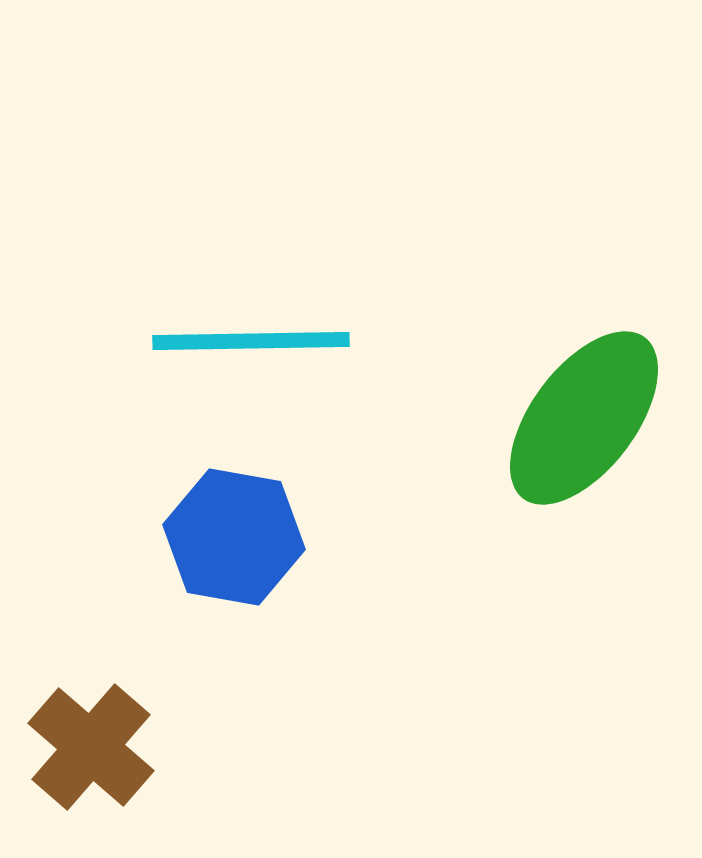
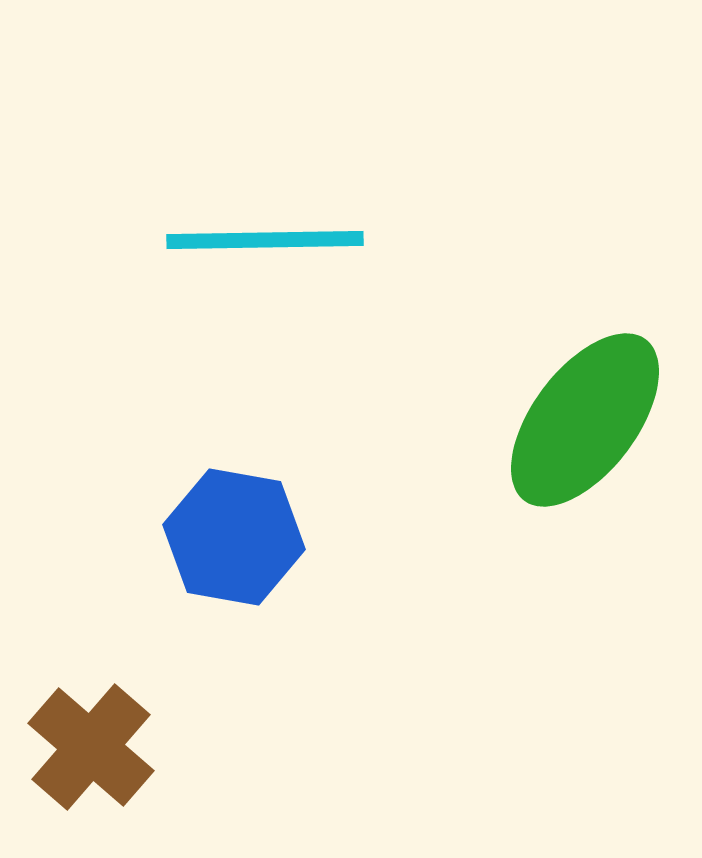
cyan line: moved 14 px right, 101 px up
green ellipse: moved 1 px right, 2 px down
